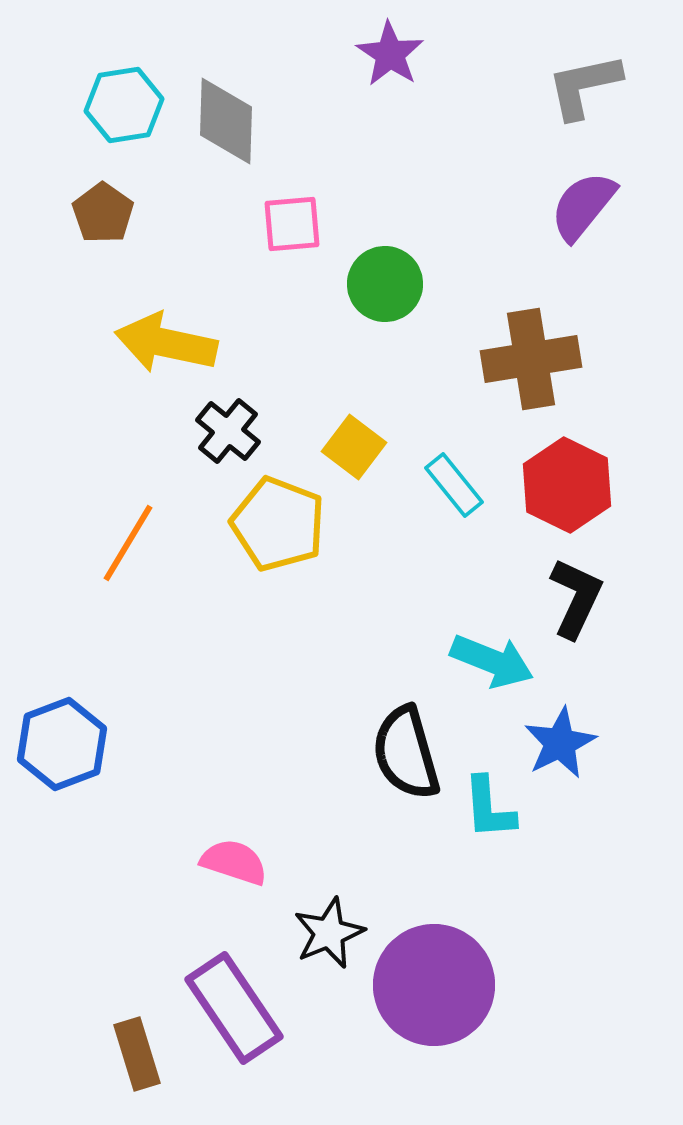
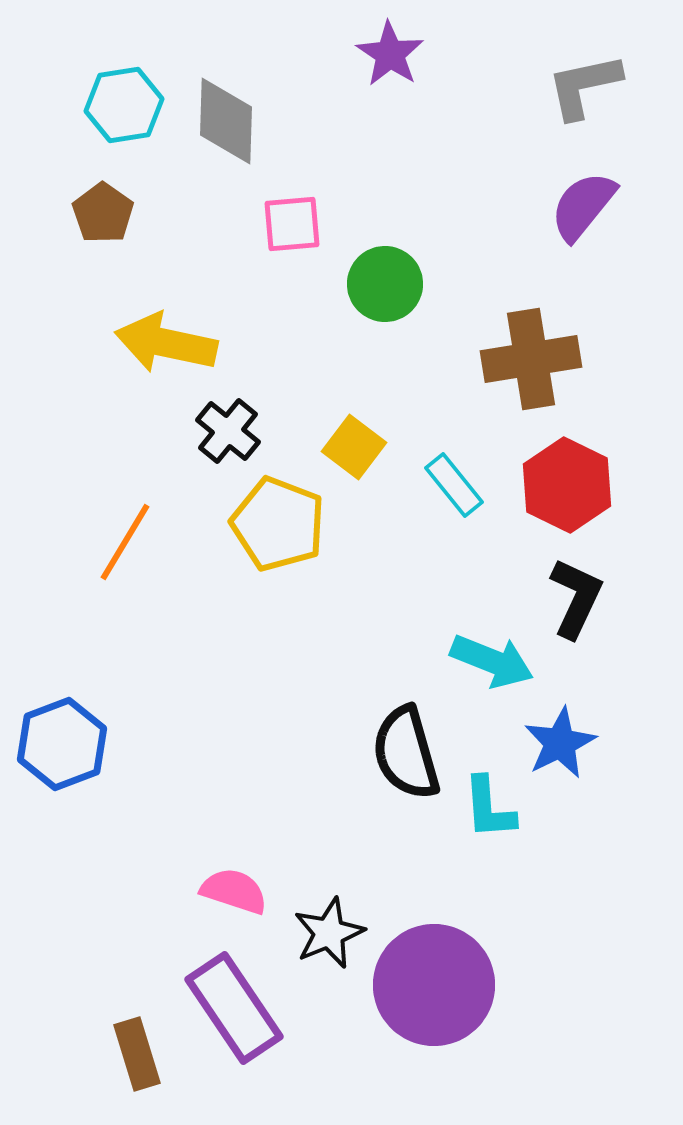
orange line: moved 3 px left, 1 px up
pink semicircle: moved 29 px down
